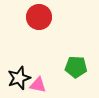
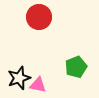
green pentagon: rotated 25 degrees counterclockwise
